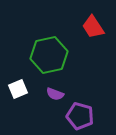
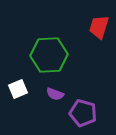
red trapezoid: moved 6 px right; rotated 50 degrees clockwise
green hexagon: rotated 9 degrees clockwise
purple pentagon: moved 3 px right, 3 px up
